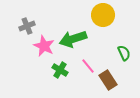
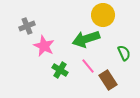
green arrow: moved 13 px right
